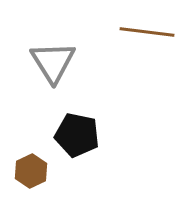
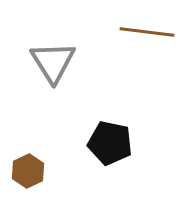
black pentagon: moved 33 px right, 8 px down
brown hexagon: moved 3 px left
